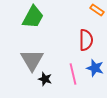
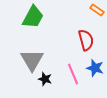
red semicircle: rotated 15 degrees counterclockwise
pink line: rotated 10 degrees counterclockwise
